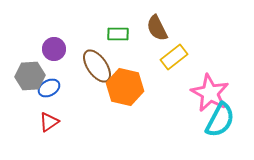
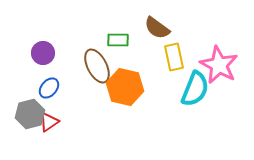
brown semicircle: rotated 28 degrees counterclockwise
green rectangle: moved 6 px down
purple circle: moved 11 px left, 4 px down
yellow rectangle: rotated 64 degrees counterclockwise
brown ellipse: rotated 8 degrees clockwise
gray hexagon: moved 38 px down; rotated 12 degrees counterclockwise
blue ellipse: rotated 20 degrees counterclockwise
pink star: moved 9 px right, 28 px up
cyan semicircle: moved 25 px left, 31 px up; rotated 6 degrees counterclockwise
